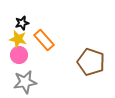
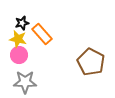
orange rectangle: moved 2 px left, 6 px up
brown pentagon: rotated 8 degrees clockwise
gray star: rotated 10 degrees clockwise
